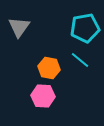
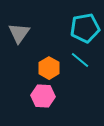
gray triangle: moved 6 px down
orange hexagon: rotated 20 degrees clockwise
